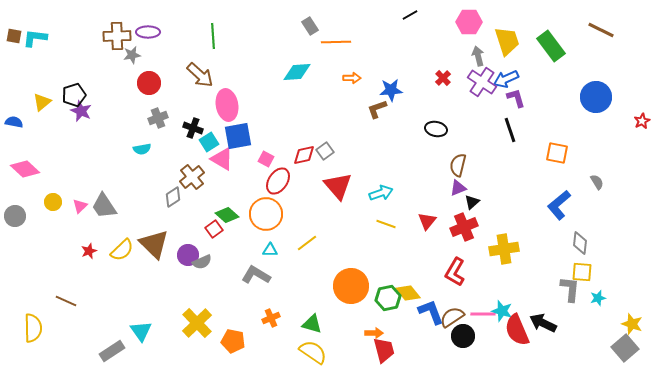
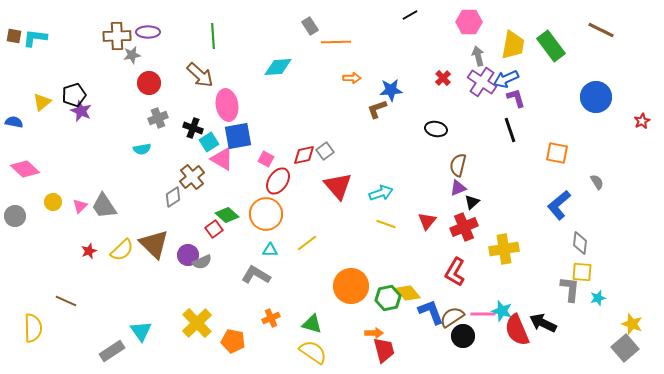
yellow trapezoid at (507, 41): moved 6 px right, 4 px down; rotated 28 degrees clockwise
cyan diamond at (297, 72): moved 19 px left, 5 px up
